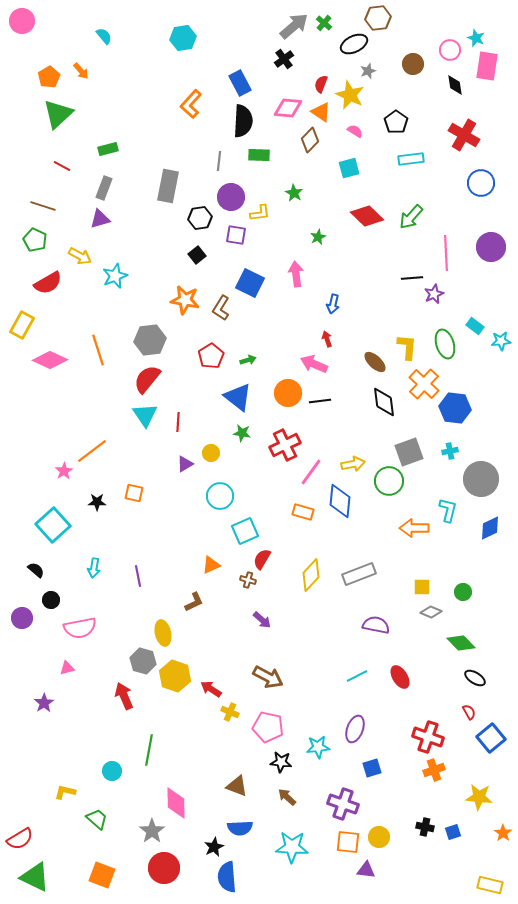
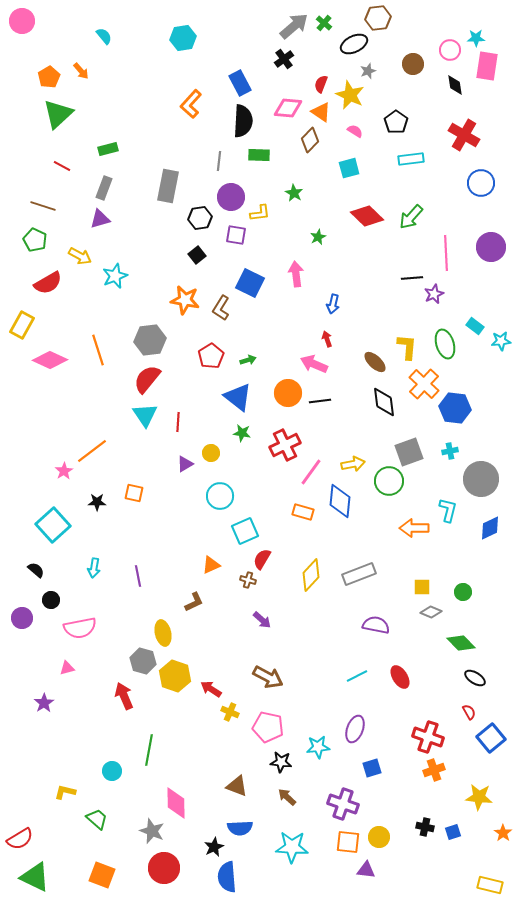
cyan star at (476, 38): rotated 24 degrees counterclockwise
gray star at (152, 831): rotated 15 degrees counterclockwise
